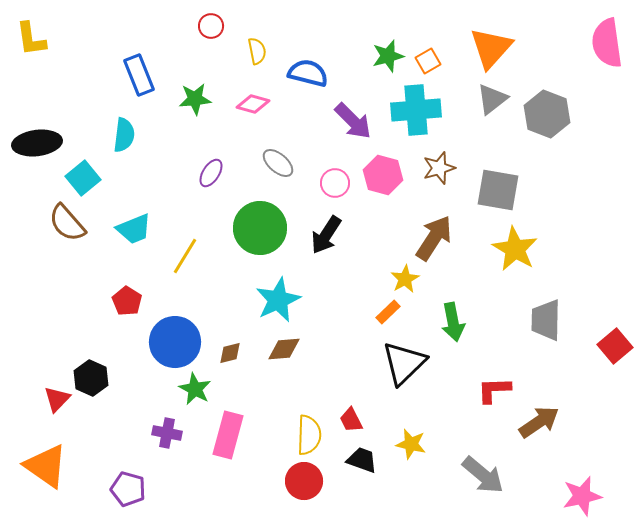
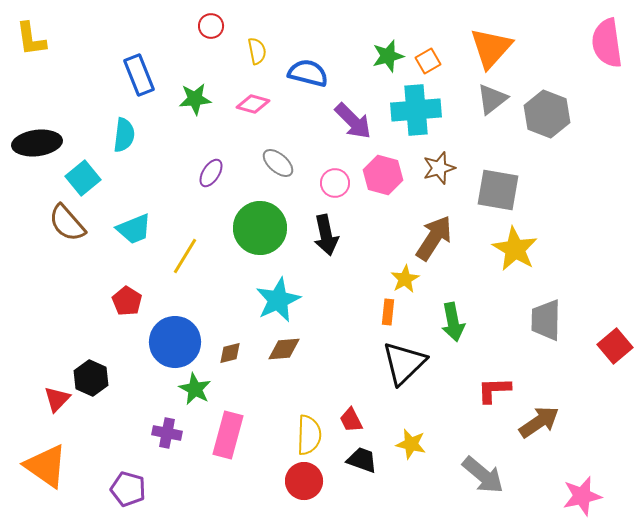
black arrow at (326, 235): rotated 45 degrees counterclockwise
orange rectangle at (388, 312): rotated 40 degrees counterclockwise
